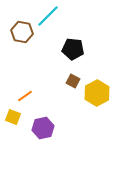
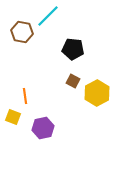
orange line: rotated 63 degrees counterclockwise
